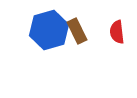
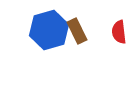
red semicircle: moved 2 px right
